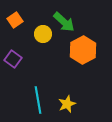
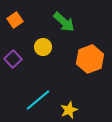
yellow circle: moved 13 px down
orange hexagon: moved 7 px right, 9 px down; rotated 8 degrees clockwise
purple square: rotated 12 degrees clockwise
cyan line: rotated 60 degrees clockwise
yellow star: moved 2 px right, 6 px down
